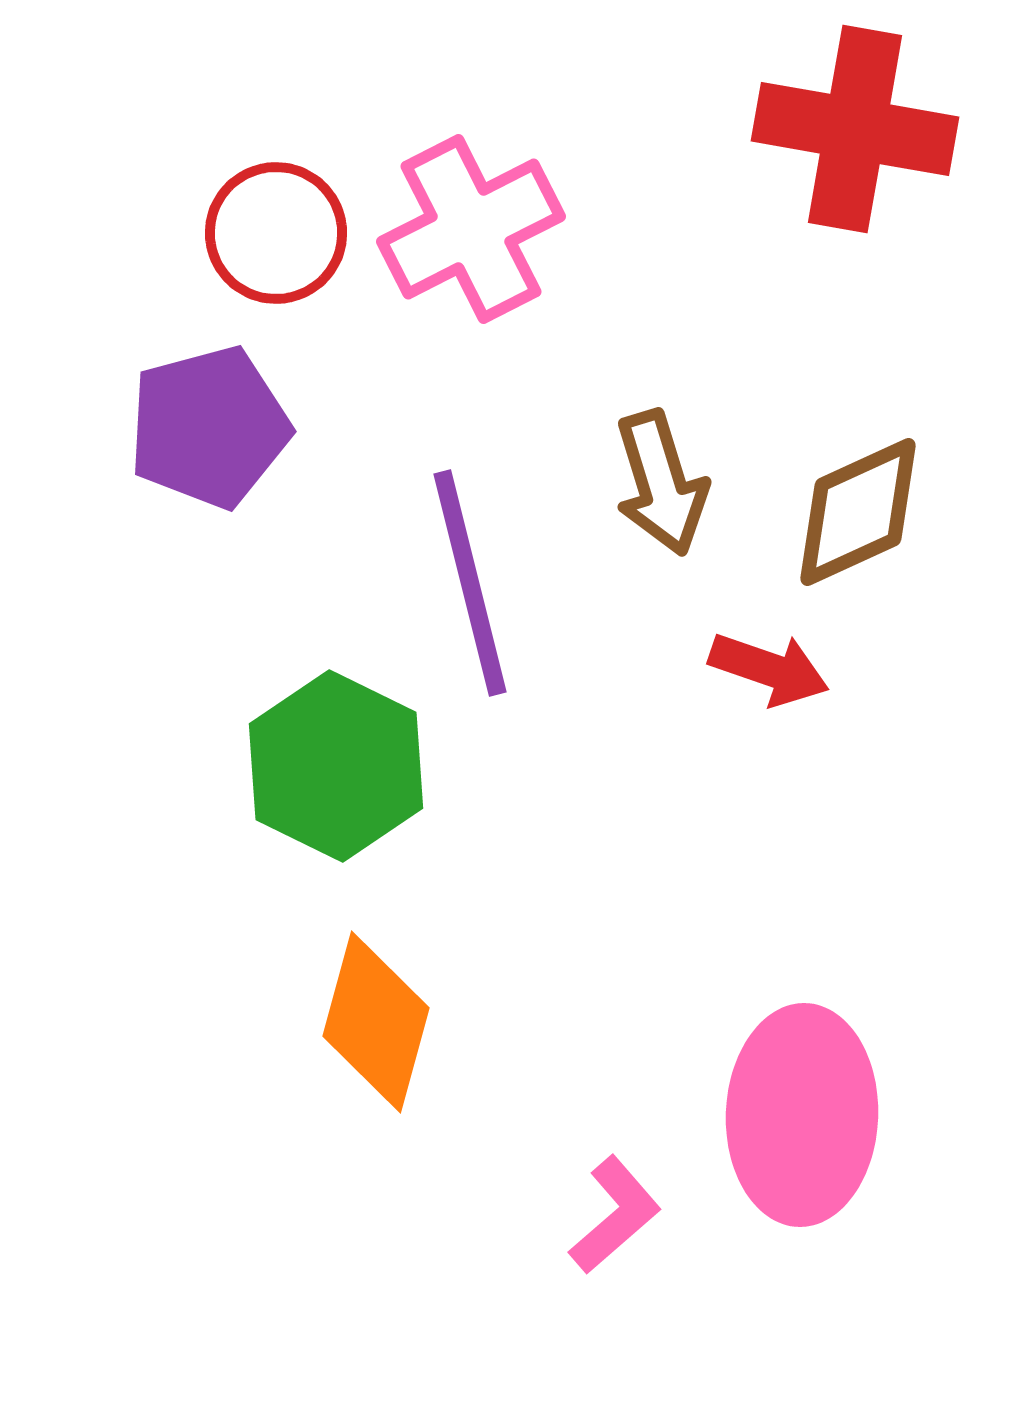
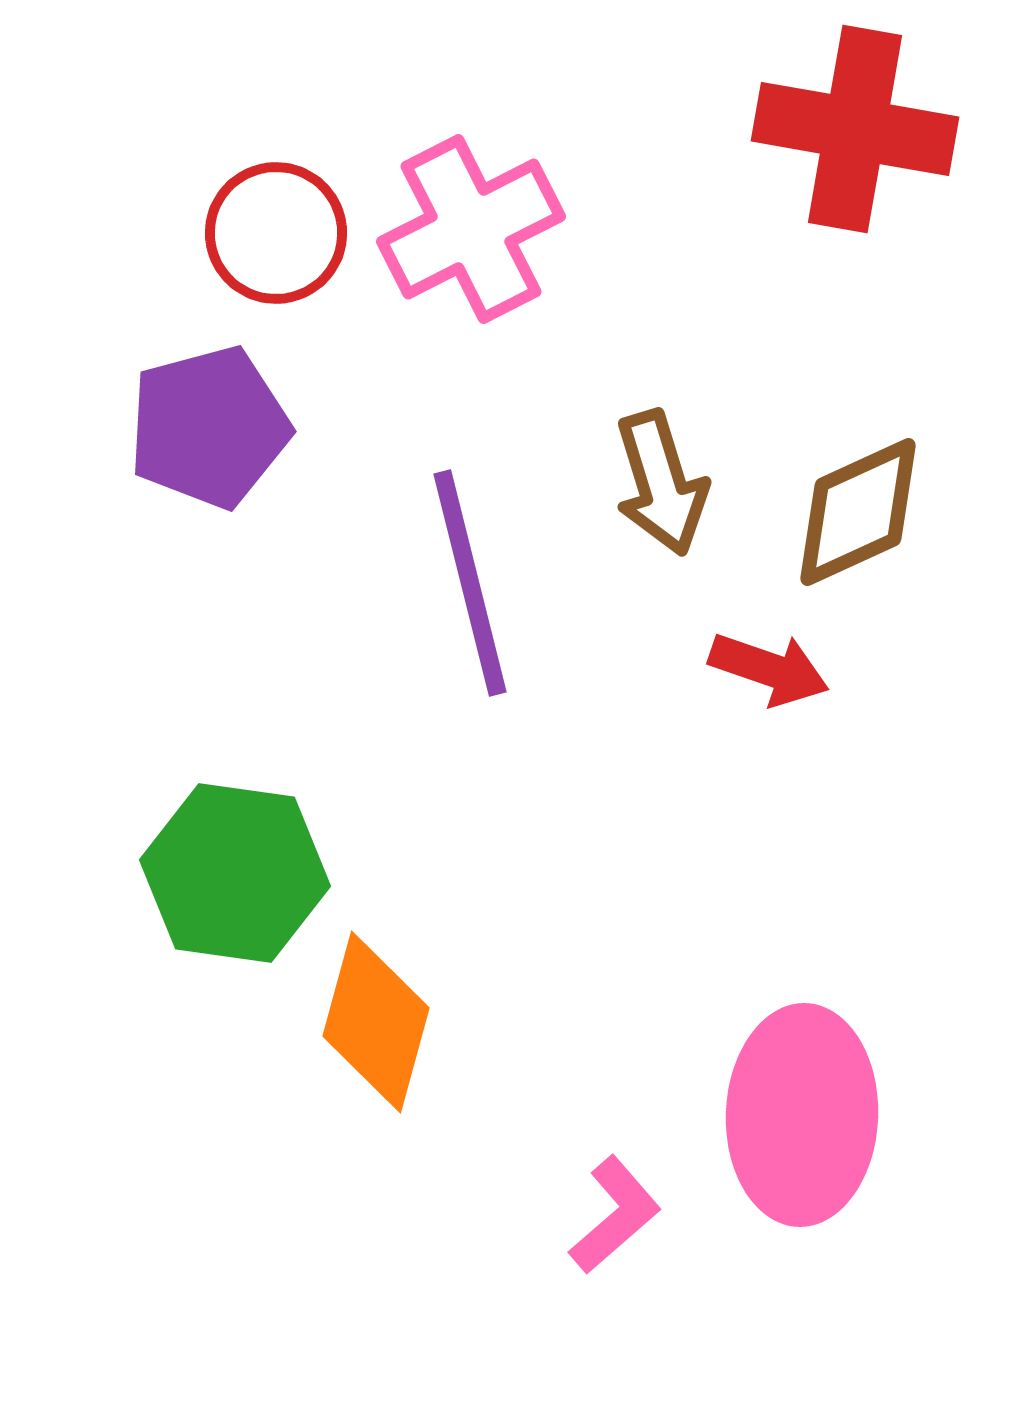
green hexagon: moved 101 px left, 107 px down; rotated 18 degrees counterclockwise
